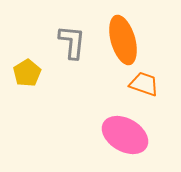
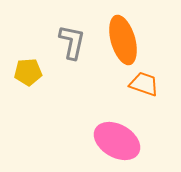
gray L-shape: rotated 6 degrees clockwise
yellow pentagon: moved 1 px right, 1 px up; rotated 28 degrees clockwise
pink ellipse: moved 8 px left, 6 px down
